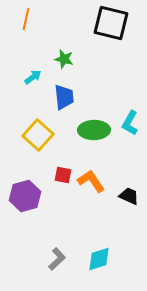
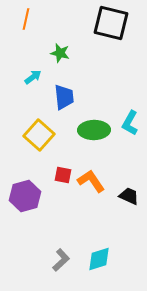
green star: moved 4 px left, 6 px up
yellow square: moved 1 px right
gray L-shape: moved 4 px right, 1 px down
